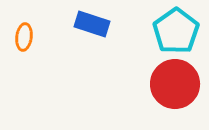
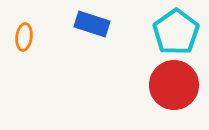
cyan pentagon: moved 1 px down
red circle: moved 1 px left, 1 px down
